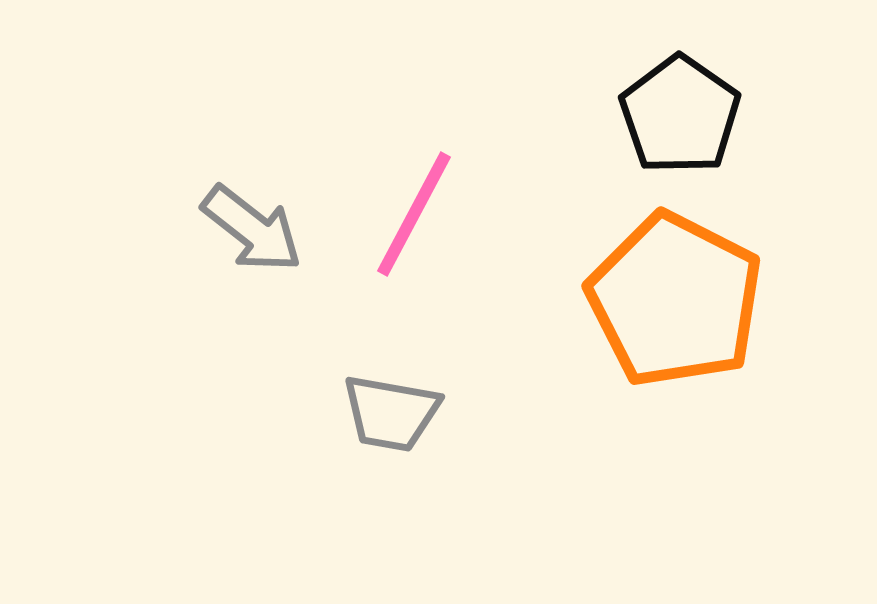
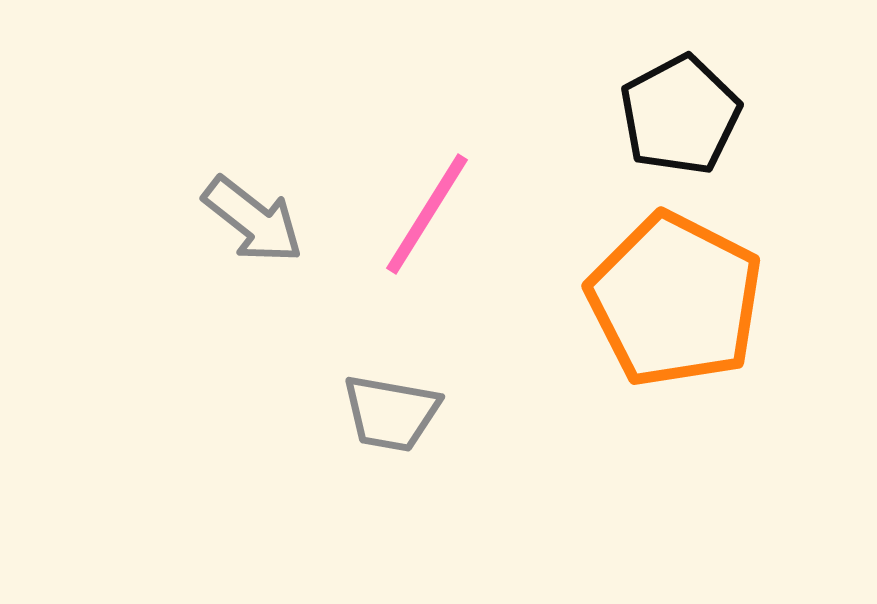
black pentagon: rotated 9 degrees clockwise
pink line: moved 13 px right; rotated 4 degrees clockwise
gray arrow: moved 1 px right, 9 px up
